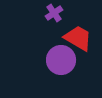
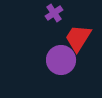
red trapezoid: rotated 88 degrees counterclockwise
